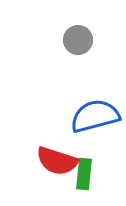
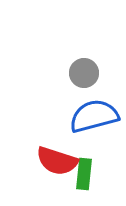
gray circle: moved 6 px right, 33 px down
blue semicircle: moved 1 px left
